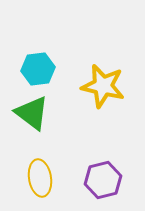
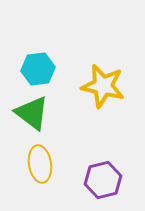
yellow ellipse: moved 14 px up
